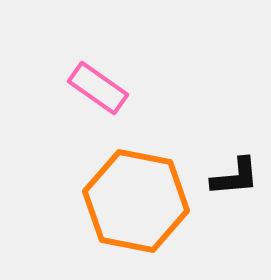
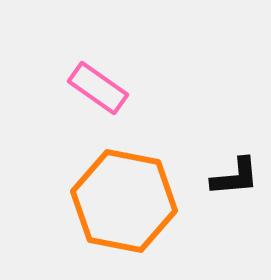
orange hexagon: moved 12 px left
